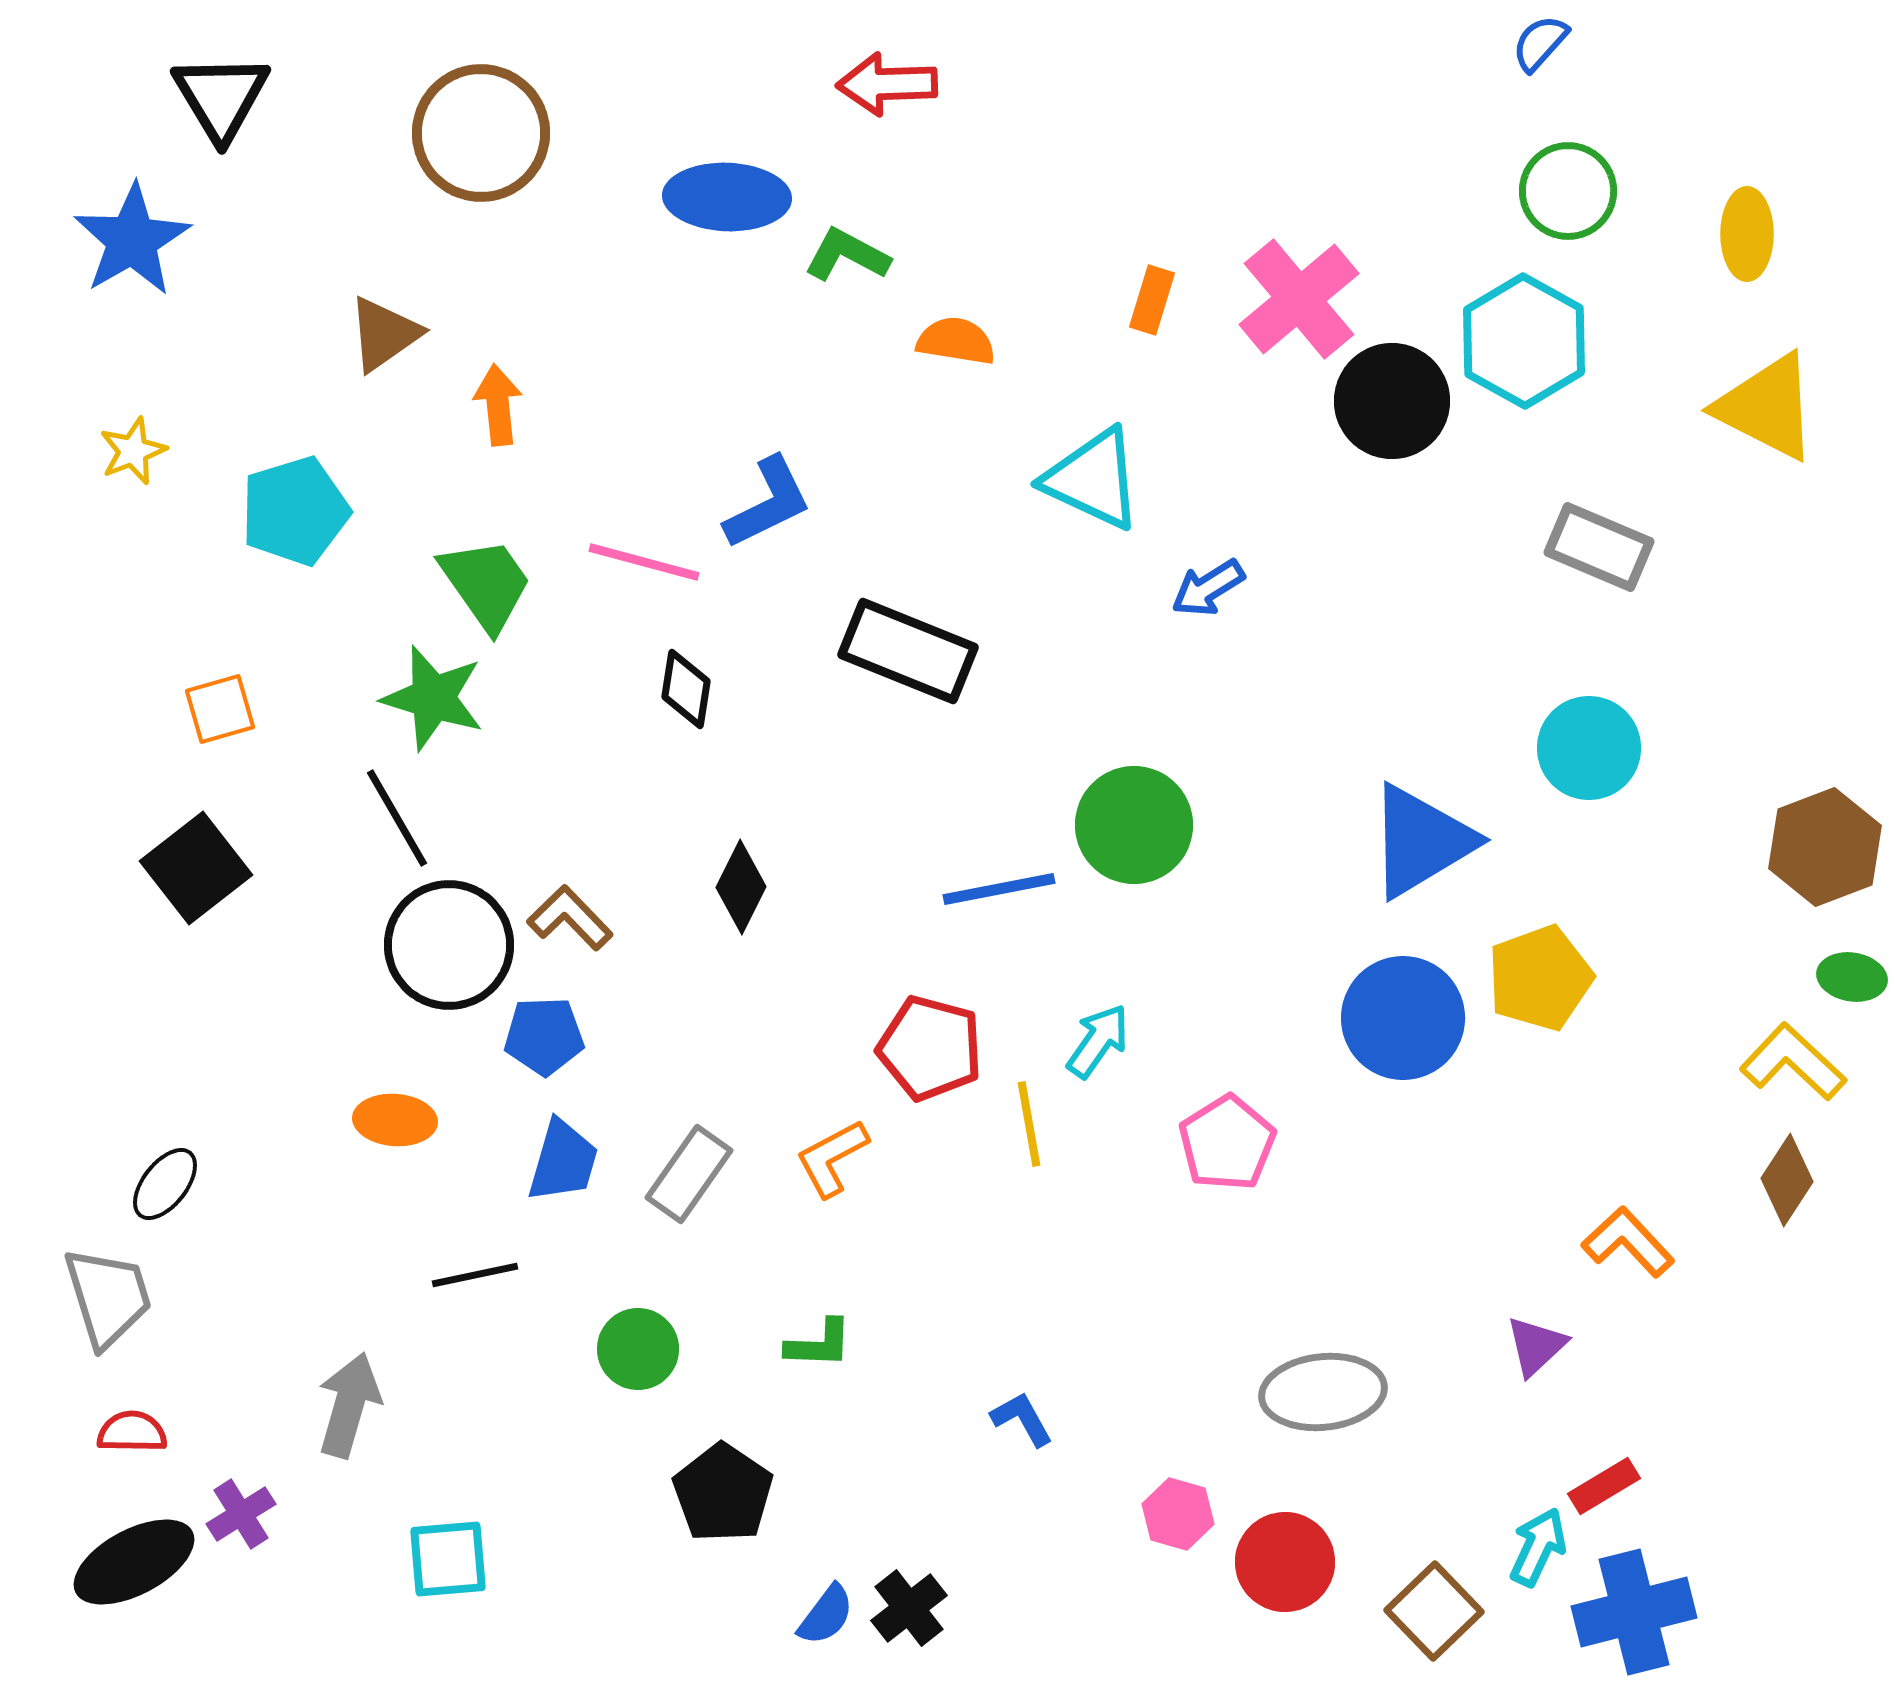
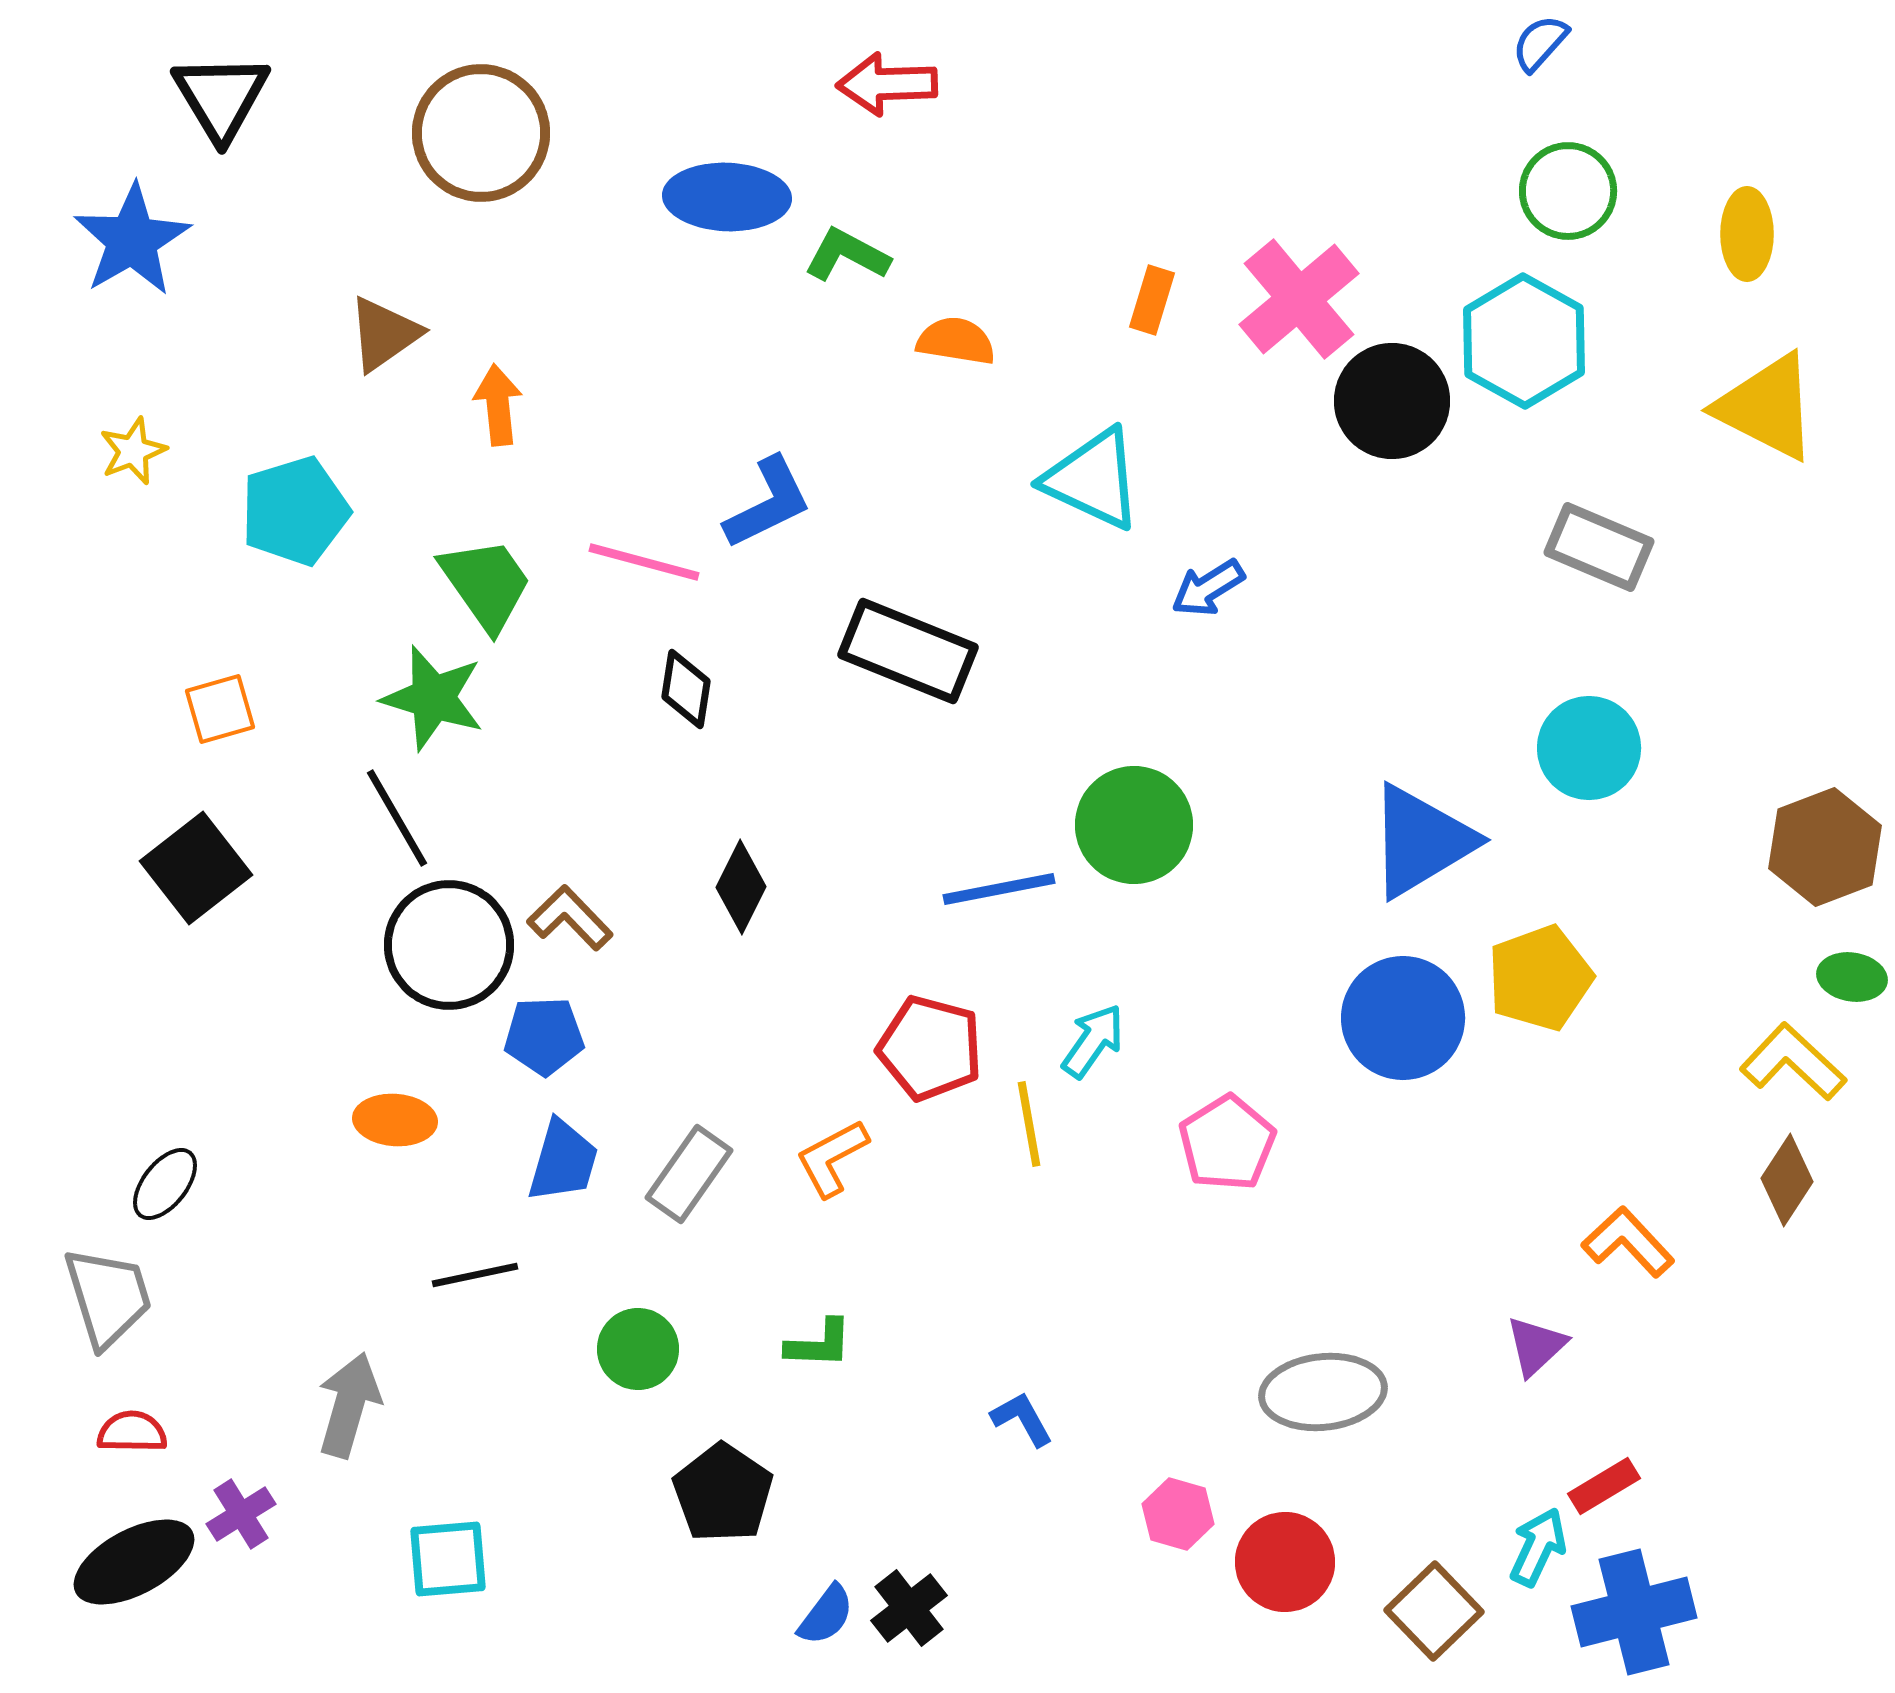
cyan arrow at (1098, 1041): moved 5 px left
